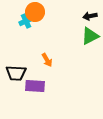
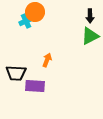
black arrow: rotated 80 degrees counterclockwise
orange arrow: rotated 128 degrees counterclockwise
